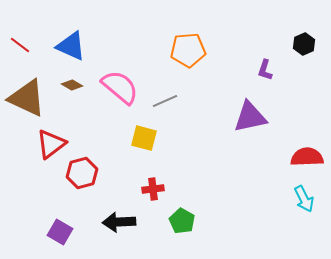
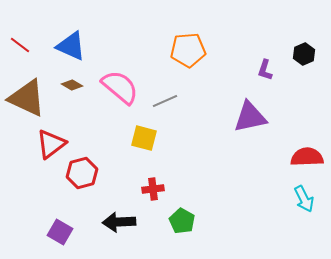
black hexagon: moved 10 px down
